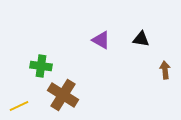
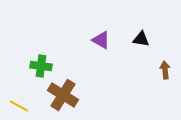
yellow line: rotated 54 degrees clockwise
